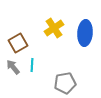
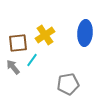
yellow cross: moved 9 px left, 7 px down
brown square: rotated 24 degrees clockwise
cyan line: moved 5 px up; rotated 32 degrees clockwise
gray pentagon: moved 3 px right, 1 px down
